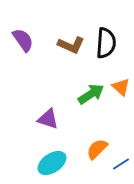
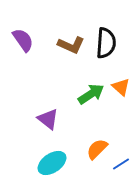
purple triangle: rotated 20 degrees clockwise
